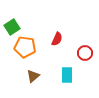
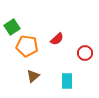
red semicircle: rotated 24 degrees clockwise
orange pentagon: moved 2 px right, 1 px up
cyan rectangle: moved 6 px down
